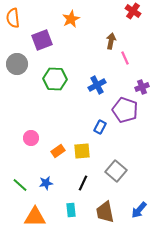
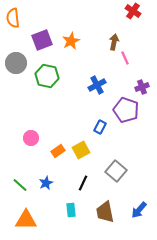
orange star: moved 22 px down
brown arrow: moved 3 px right, 1 px down
gray circle: moved 1 px left, 1 px up
green hexagon: moved 8 px left, 3 px up; rotated 10 degrees clockwise
purple pentagon: moved 1 px right
yellow square: moved 1 px left, 1 px up; rotated 24 degrees counterclockwise
blue star: rotated 16 degrees counterclockwise
orange triangle: moved 9 px left, 3 px down
